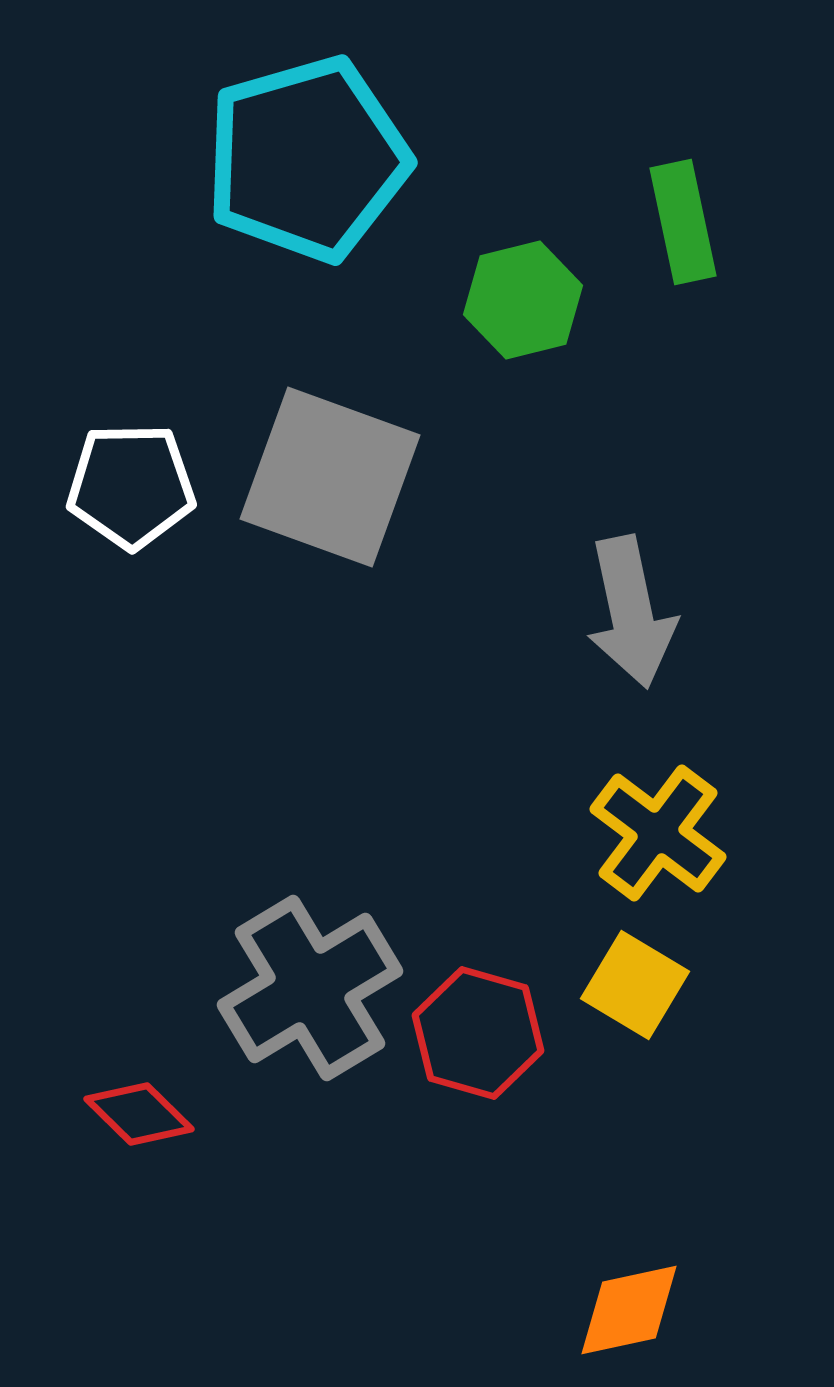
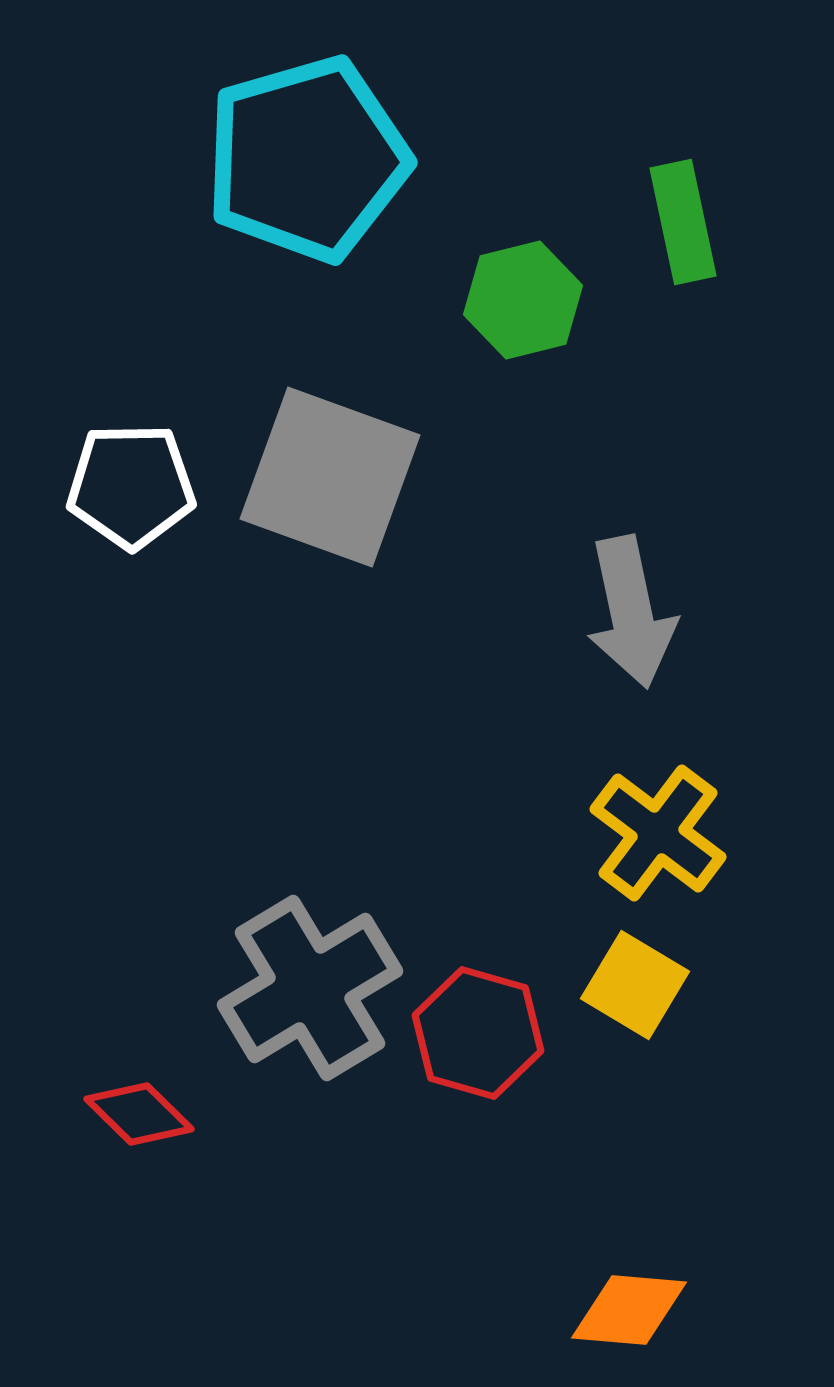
orange diamond: rotated 17 degrees clockwise
